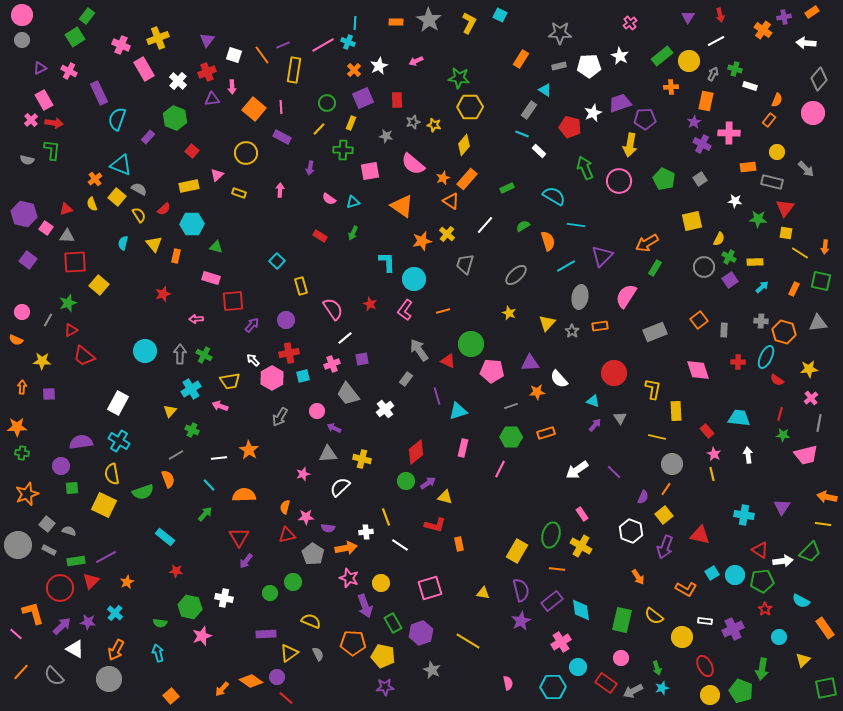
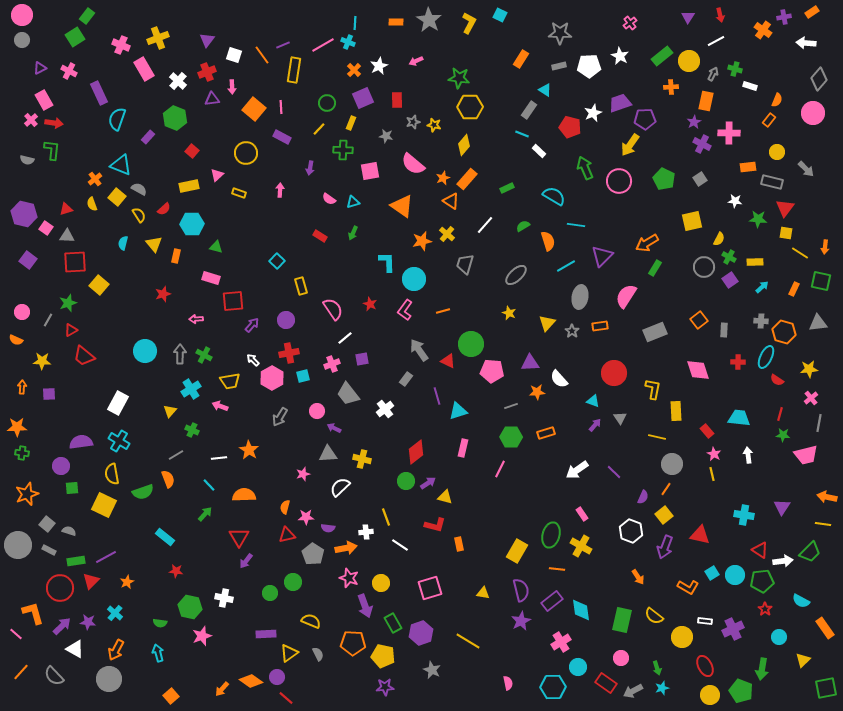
yellow arrow at (630, 145): rotated 25 degrees clockwise
orange L-shape at (686, 589): moved 2 px right, 2 px up
